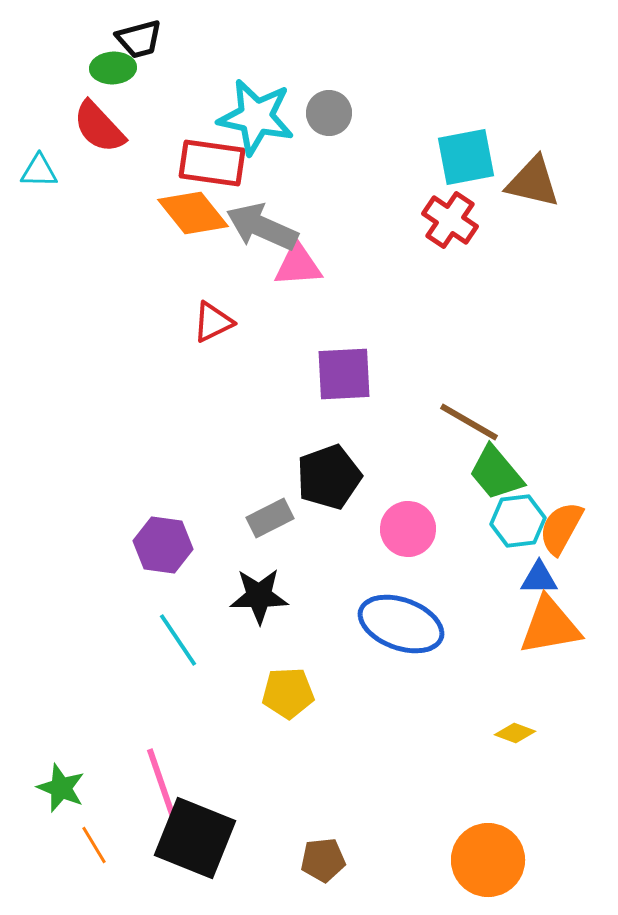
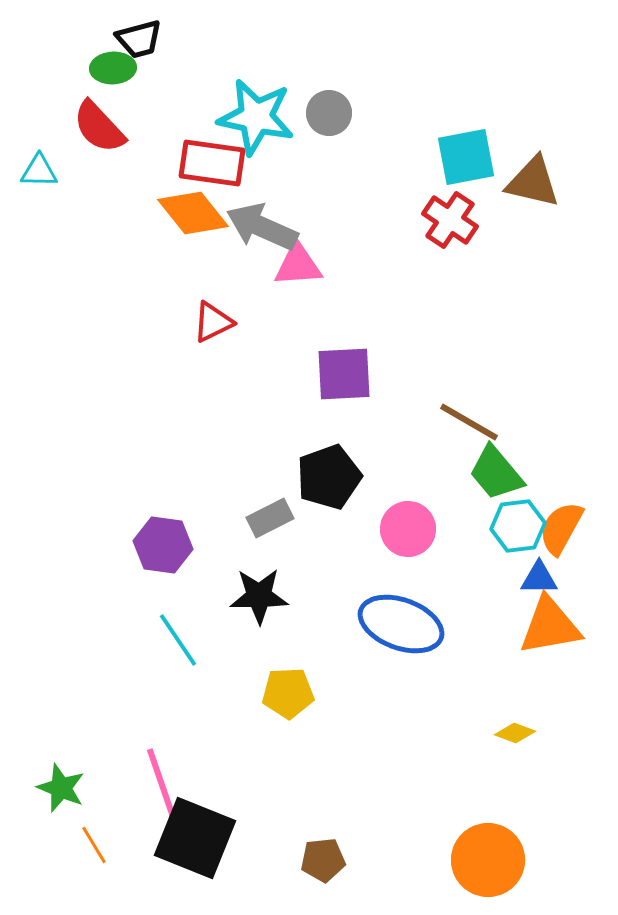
cyan hexagon: moved 5 px down
